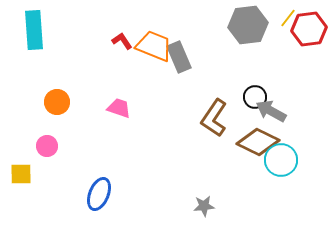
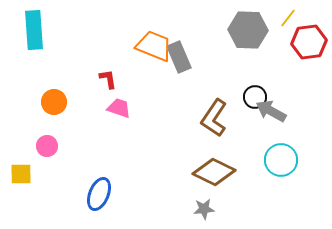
gray hexagon: moved 5 px down; rotated 9 degrees clockwise
red hexagon: moved 13 px down
red L-shape: moved 14 px left, 38 px down; rotated 25 degrees clockwise
orange circle: moved 3 px left
brown diamond: moved 44 px left, 30 px down
gray star: moved 3 px down
